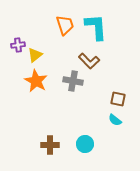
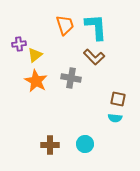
purple cross: moved 1 px right, 1 px up
brown L-shape: moved 5 px right, 4 px up
gray cross: moved 2 px left, 3 px up
cyan semicircle: moved 2 px up; rotated 32 degrees counterclockwise
